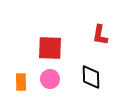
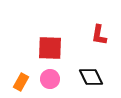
red L-shape: moved 1 px left
black diamond: rotated 25 degrees counterclockwise
orange rectangle: rotated 30 degrees clockwise
